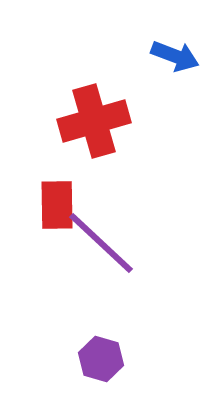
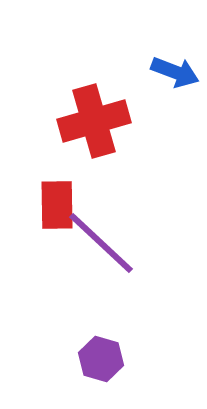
blue arrow: moved 16 px down
